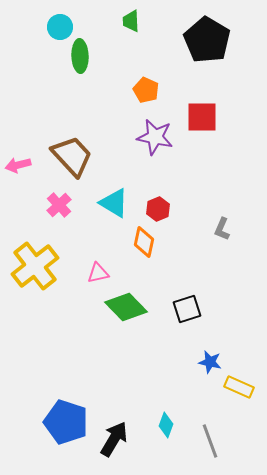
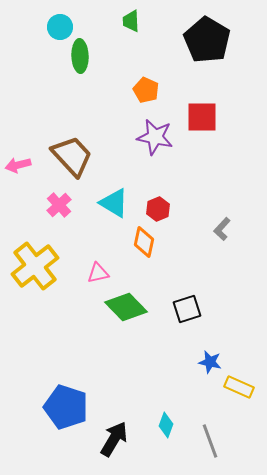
gray L-shape: rotated 20 degrees clockwise
blue pentagon: moved 15 px up
